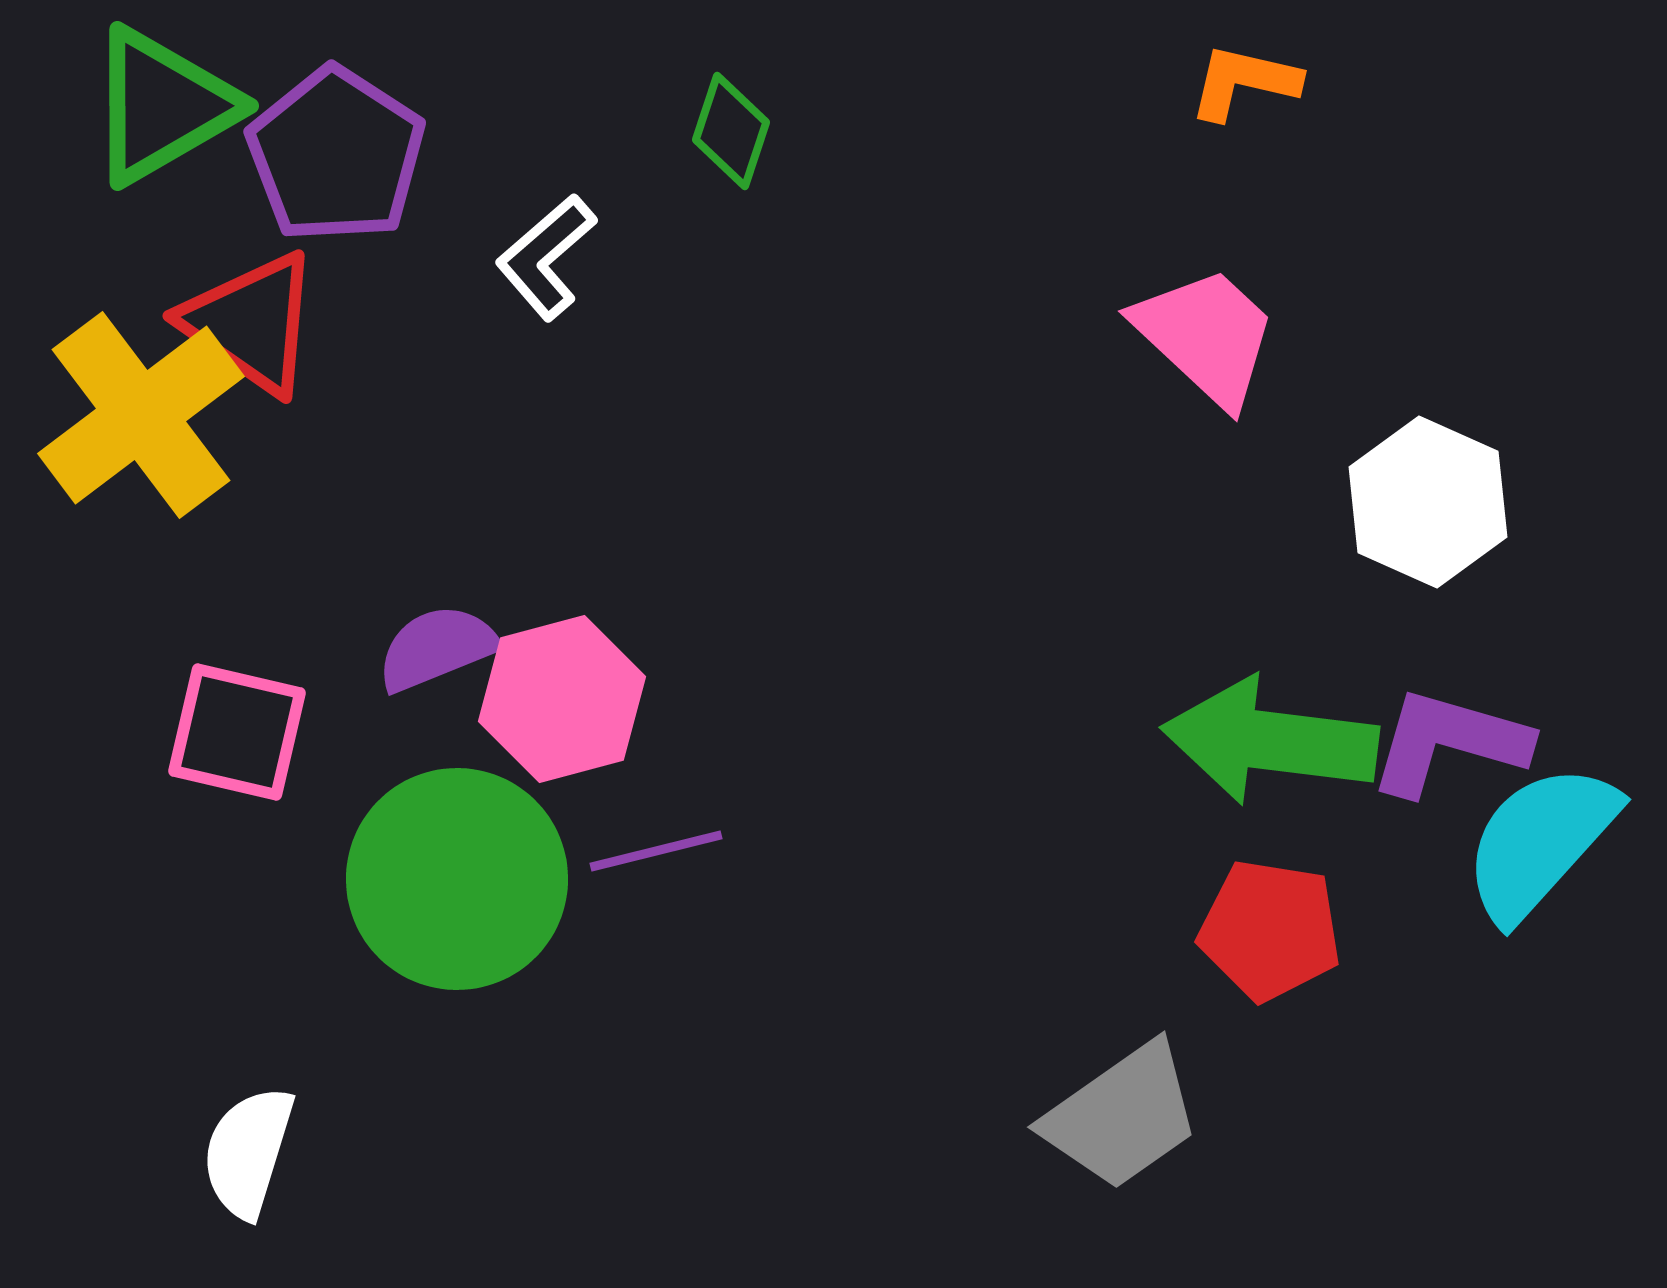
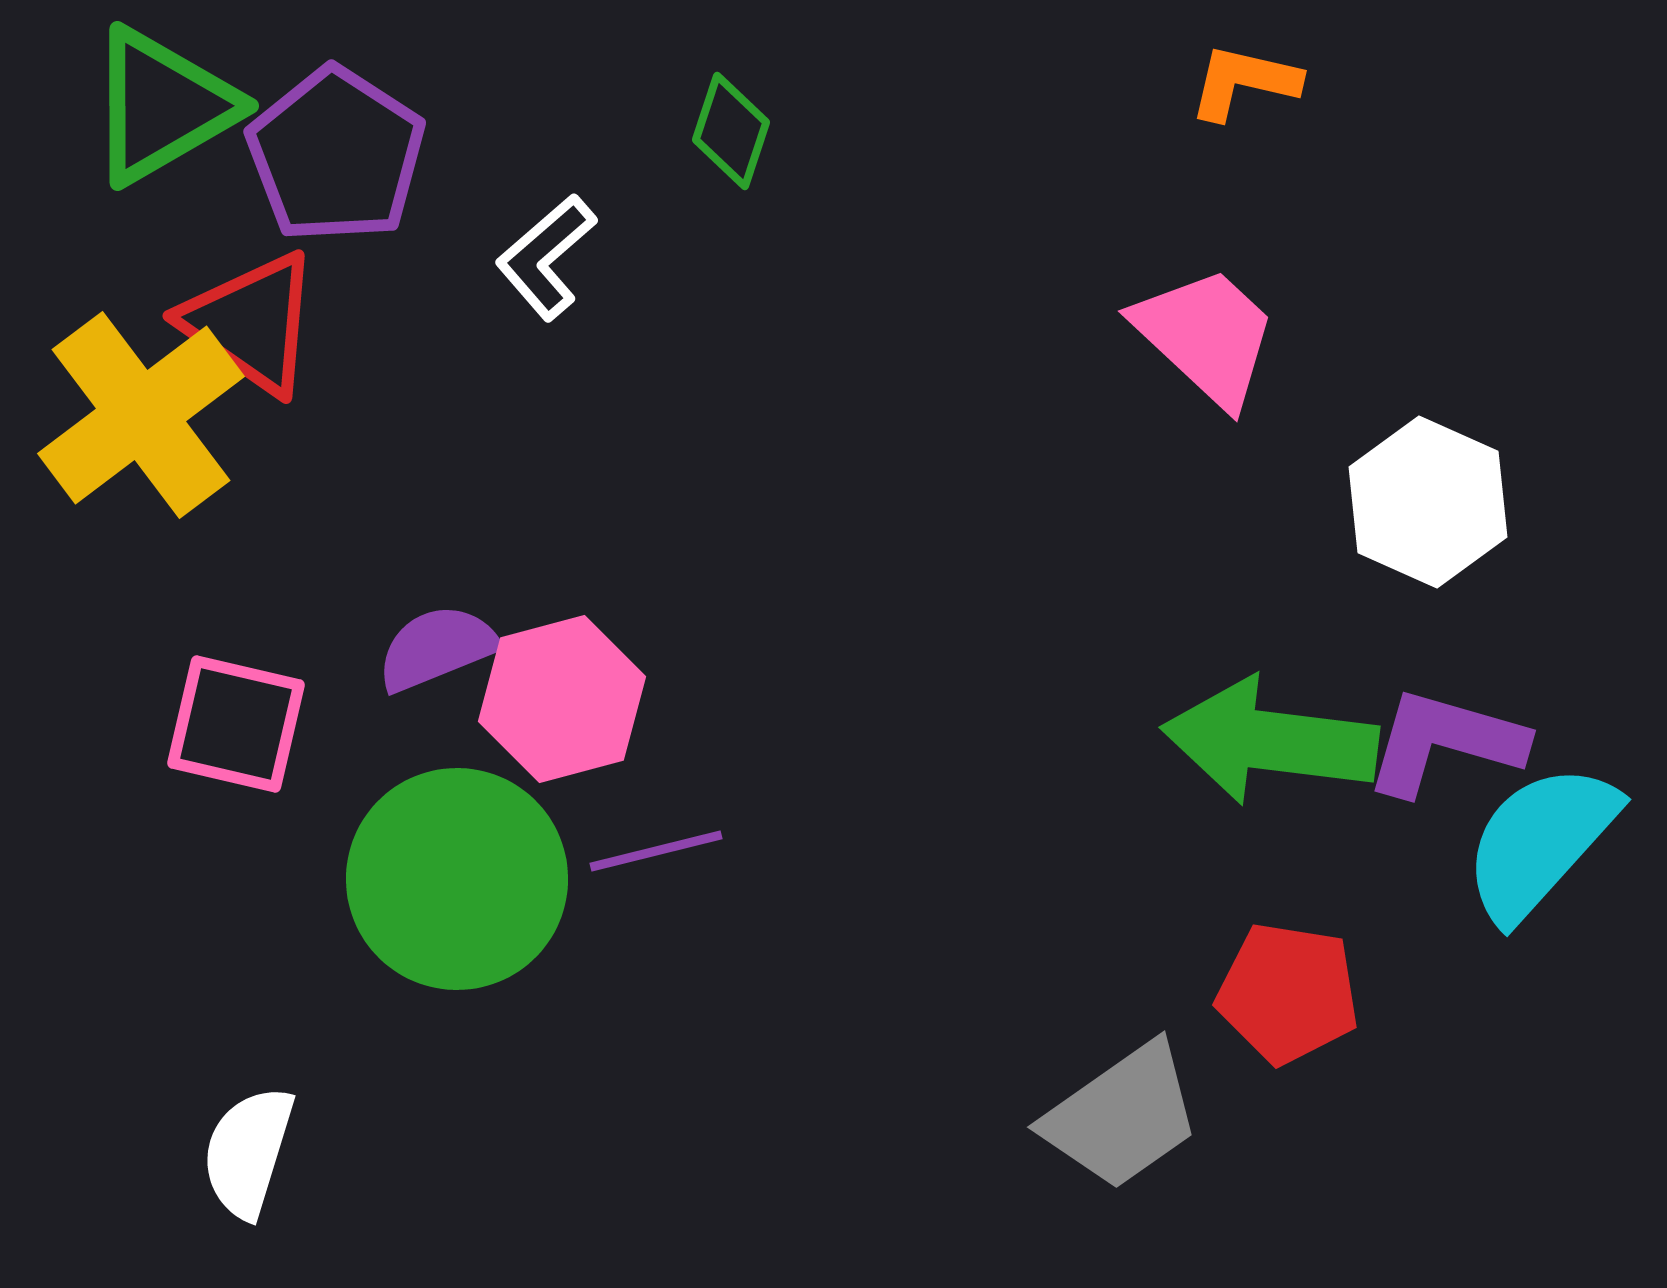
pink square: moved 1 px left, 8 px up
purple L-shape: moved 4 px left
red pentagon: moved 18 px right, 63 px down
